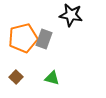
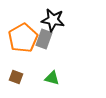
black star: moved 18 px left, 5 px down
orange pentagon: rotated 16 degrees counterclockwise
brown square: rotated 24 degrees counterclockwise
